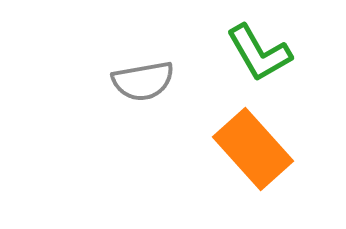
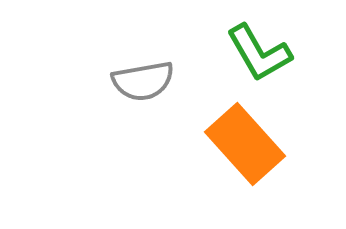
orange rectangle: moved 8 px left, 5 px up
